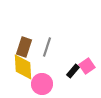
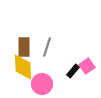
brown rectangle: rotated 18 degrees counterclockwise
